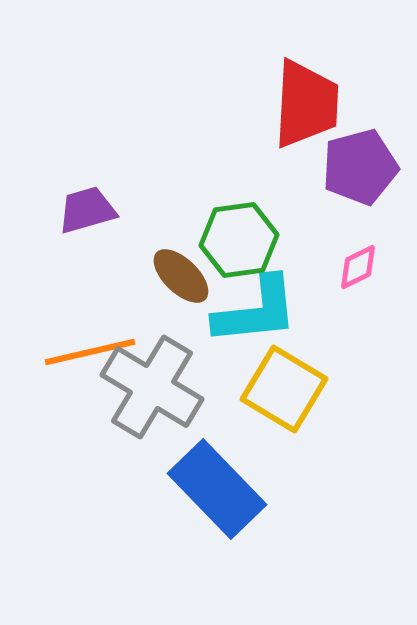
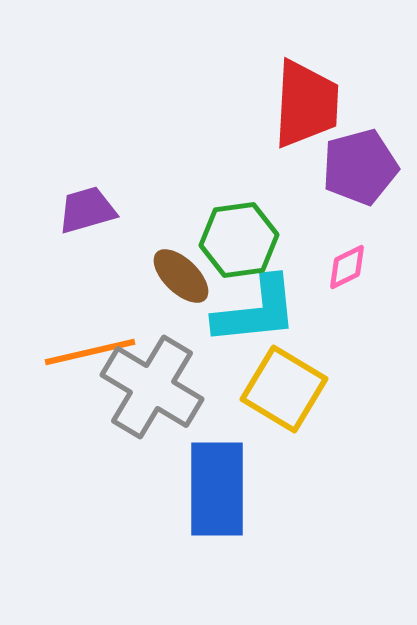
pink diamond: moved 11 px left
blue rectangle: rotated 44 degrees clockwise
